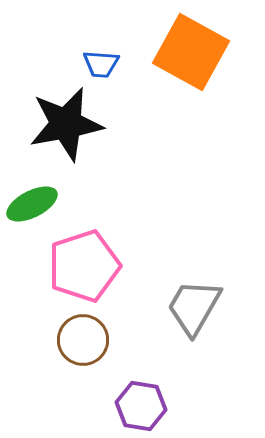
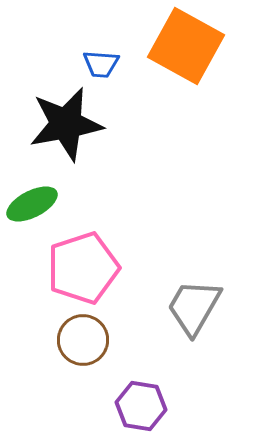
orange square: moved 5 px left, 6 px up
pink pentagon: moved 1 px left, 2 px down
